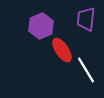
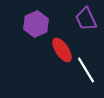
purple trapezoid: rotated 30 degrees counterclockwise
purple hexagon: moved 5 px left, 2 px up
